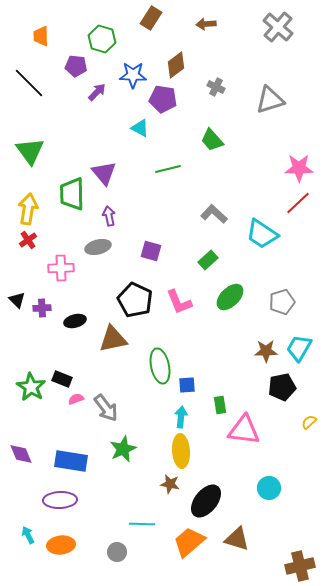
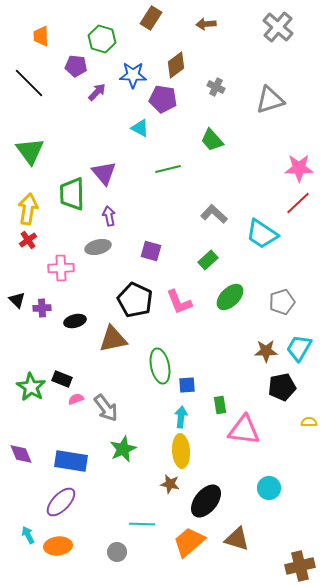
yellow semicircle at (309, 422): rotated 42 degrees clockwise
purple ellipse at (60, 500): moved 1 px right, 2 px down; rotated 44 degrees counterclockwise
orange ellipse at (61, 545): moved 3 px left, 1 px down
